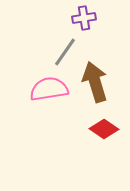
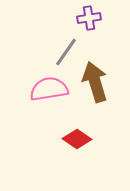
purple cross: moved 5 px right
gray line: moved 1 px right
red diamond: moved 27 px left, 10 px down
